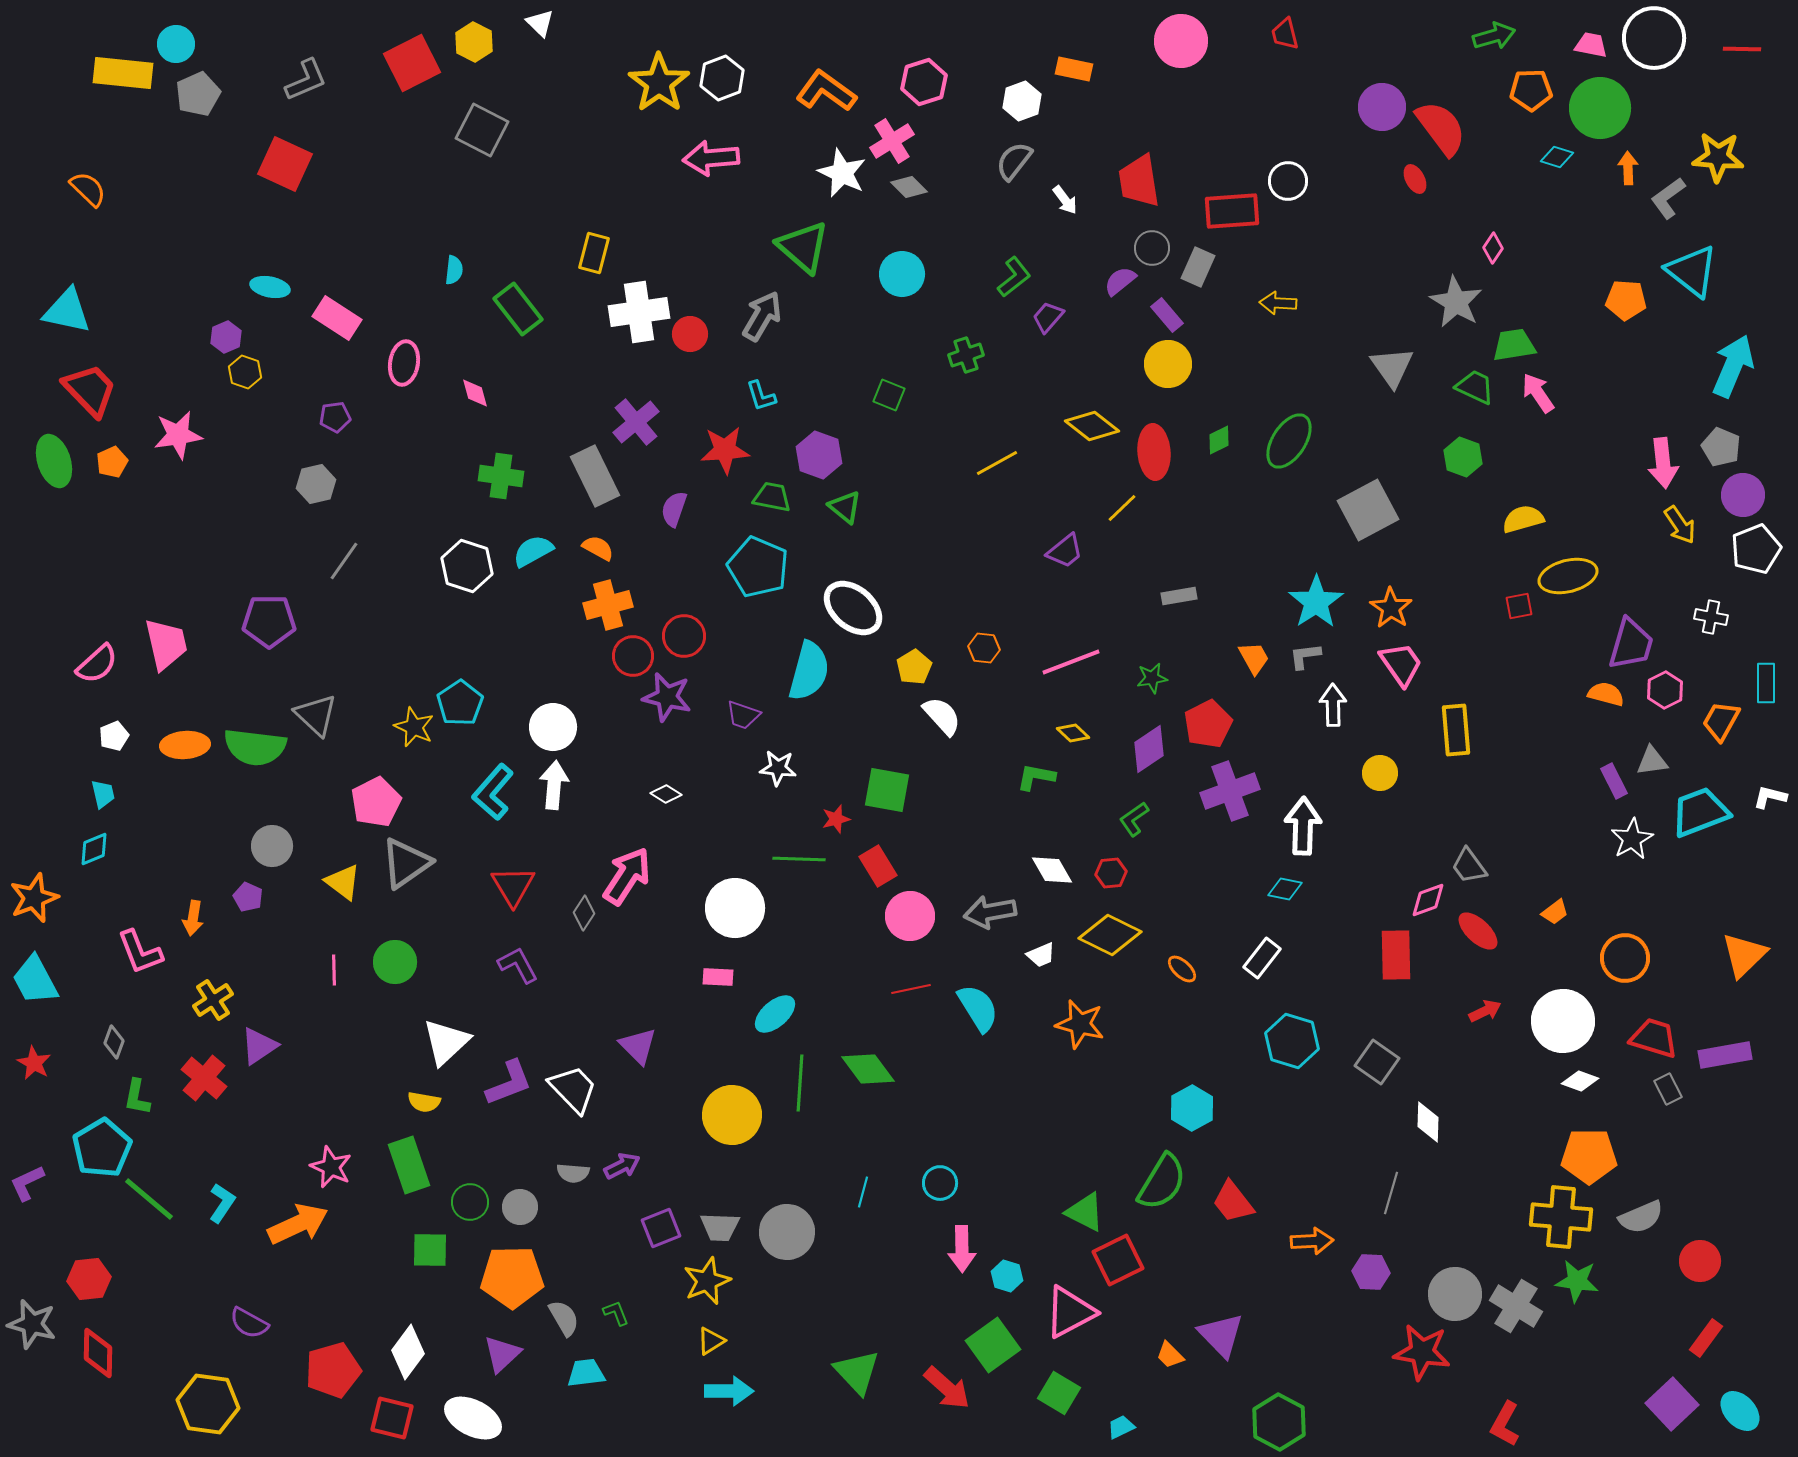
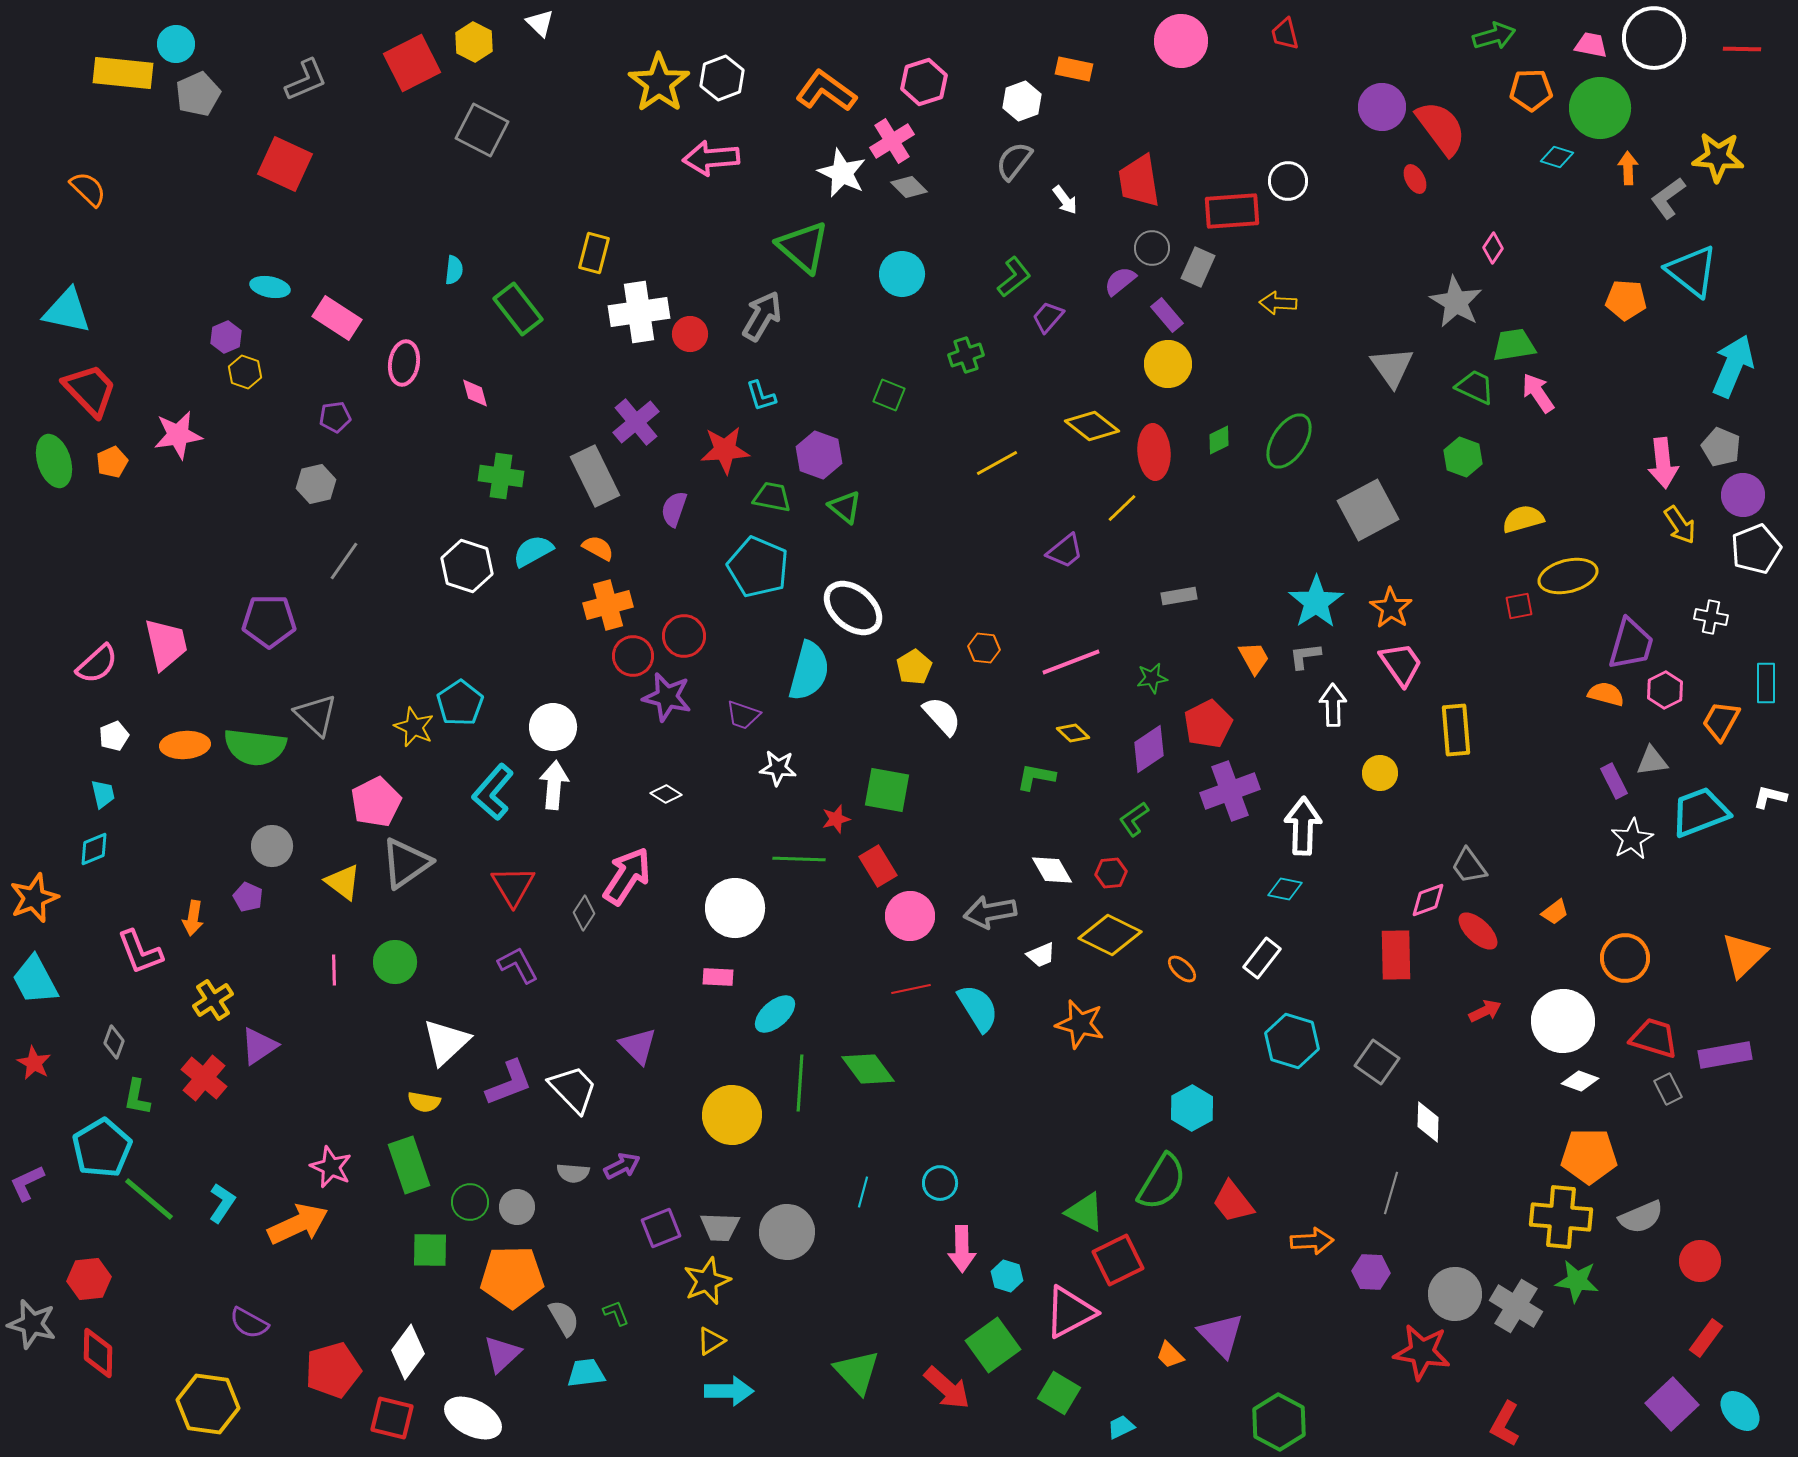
gray circle at (520, 1207): moved 3 px left
